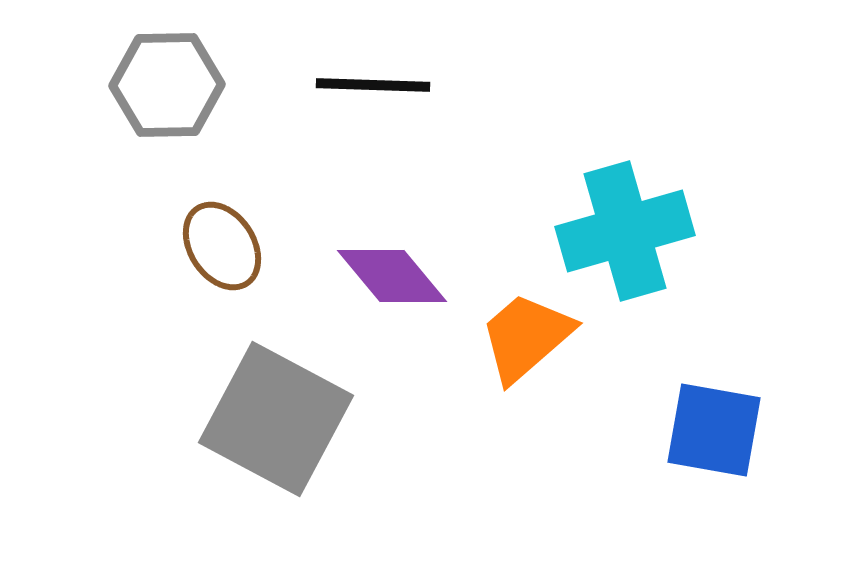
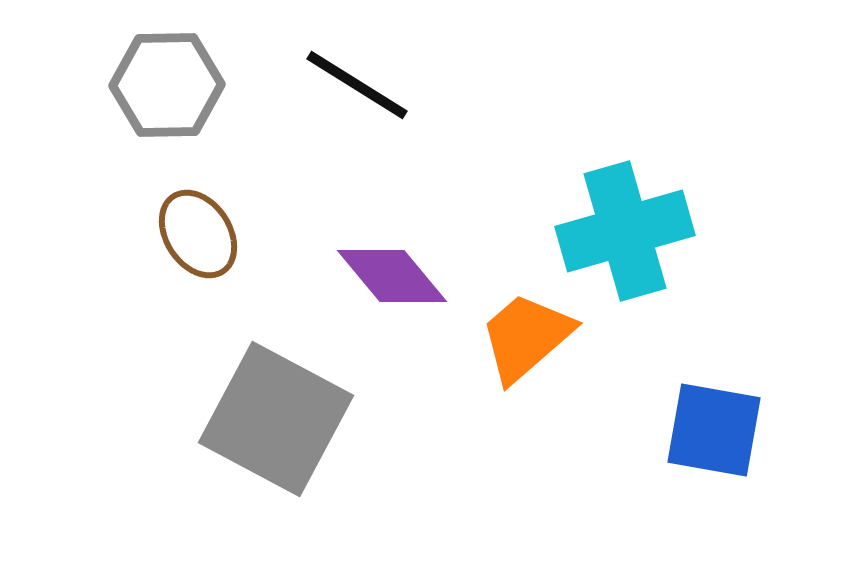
black line: moved 16 px left; rotated 30 degrees clockwise
brown ellipse: moved 24 px left, 12 px up
